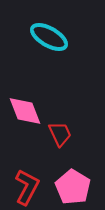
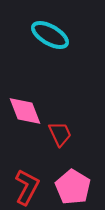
cyan ellipse: moved 1 px right, 2 px up
